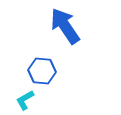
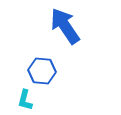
cyan L-shape: rotated 45 degrees counterclockwise
